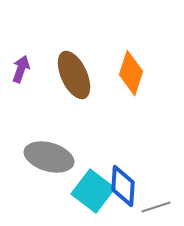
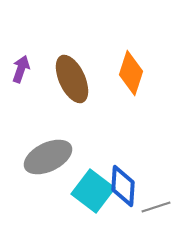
brown ellipse: moved 2 px left, 4 px down
gray ellipse: moved 1 px left; rotated 42 degrees counterclockwise
